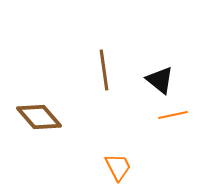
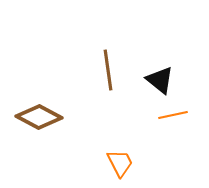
brown line: moved 4 px right
brown diamond: rotated 21 degrees counterclockwise
orange trapezoid: moved 2 px right, 4 px up
